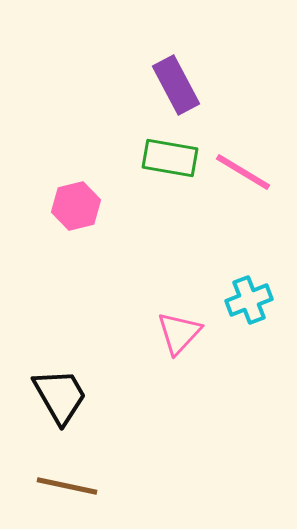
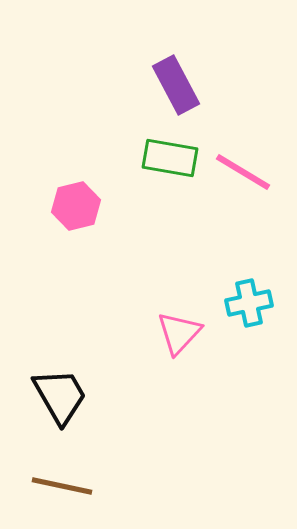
cyan cross: moved 3 px down; rotated 9 degrees clockwise
brown line: moved 5 px left
